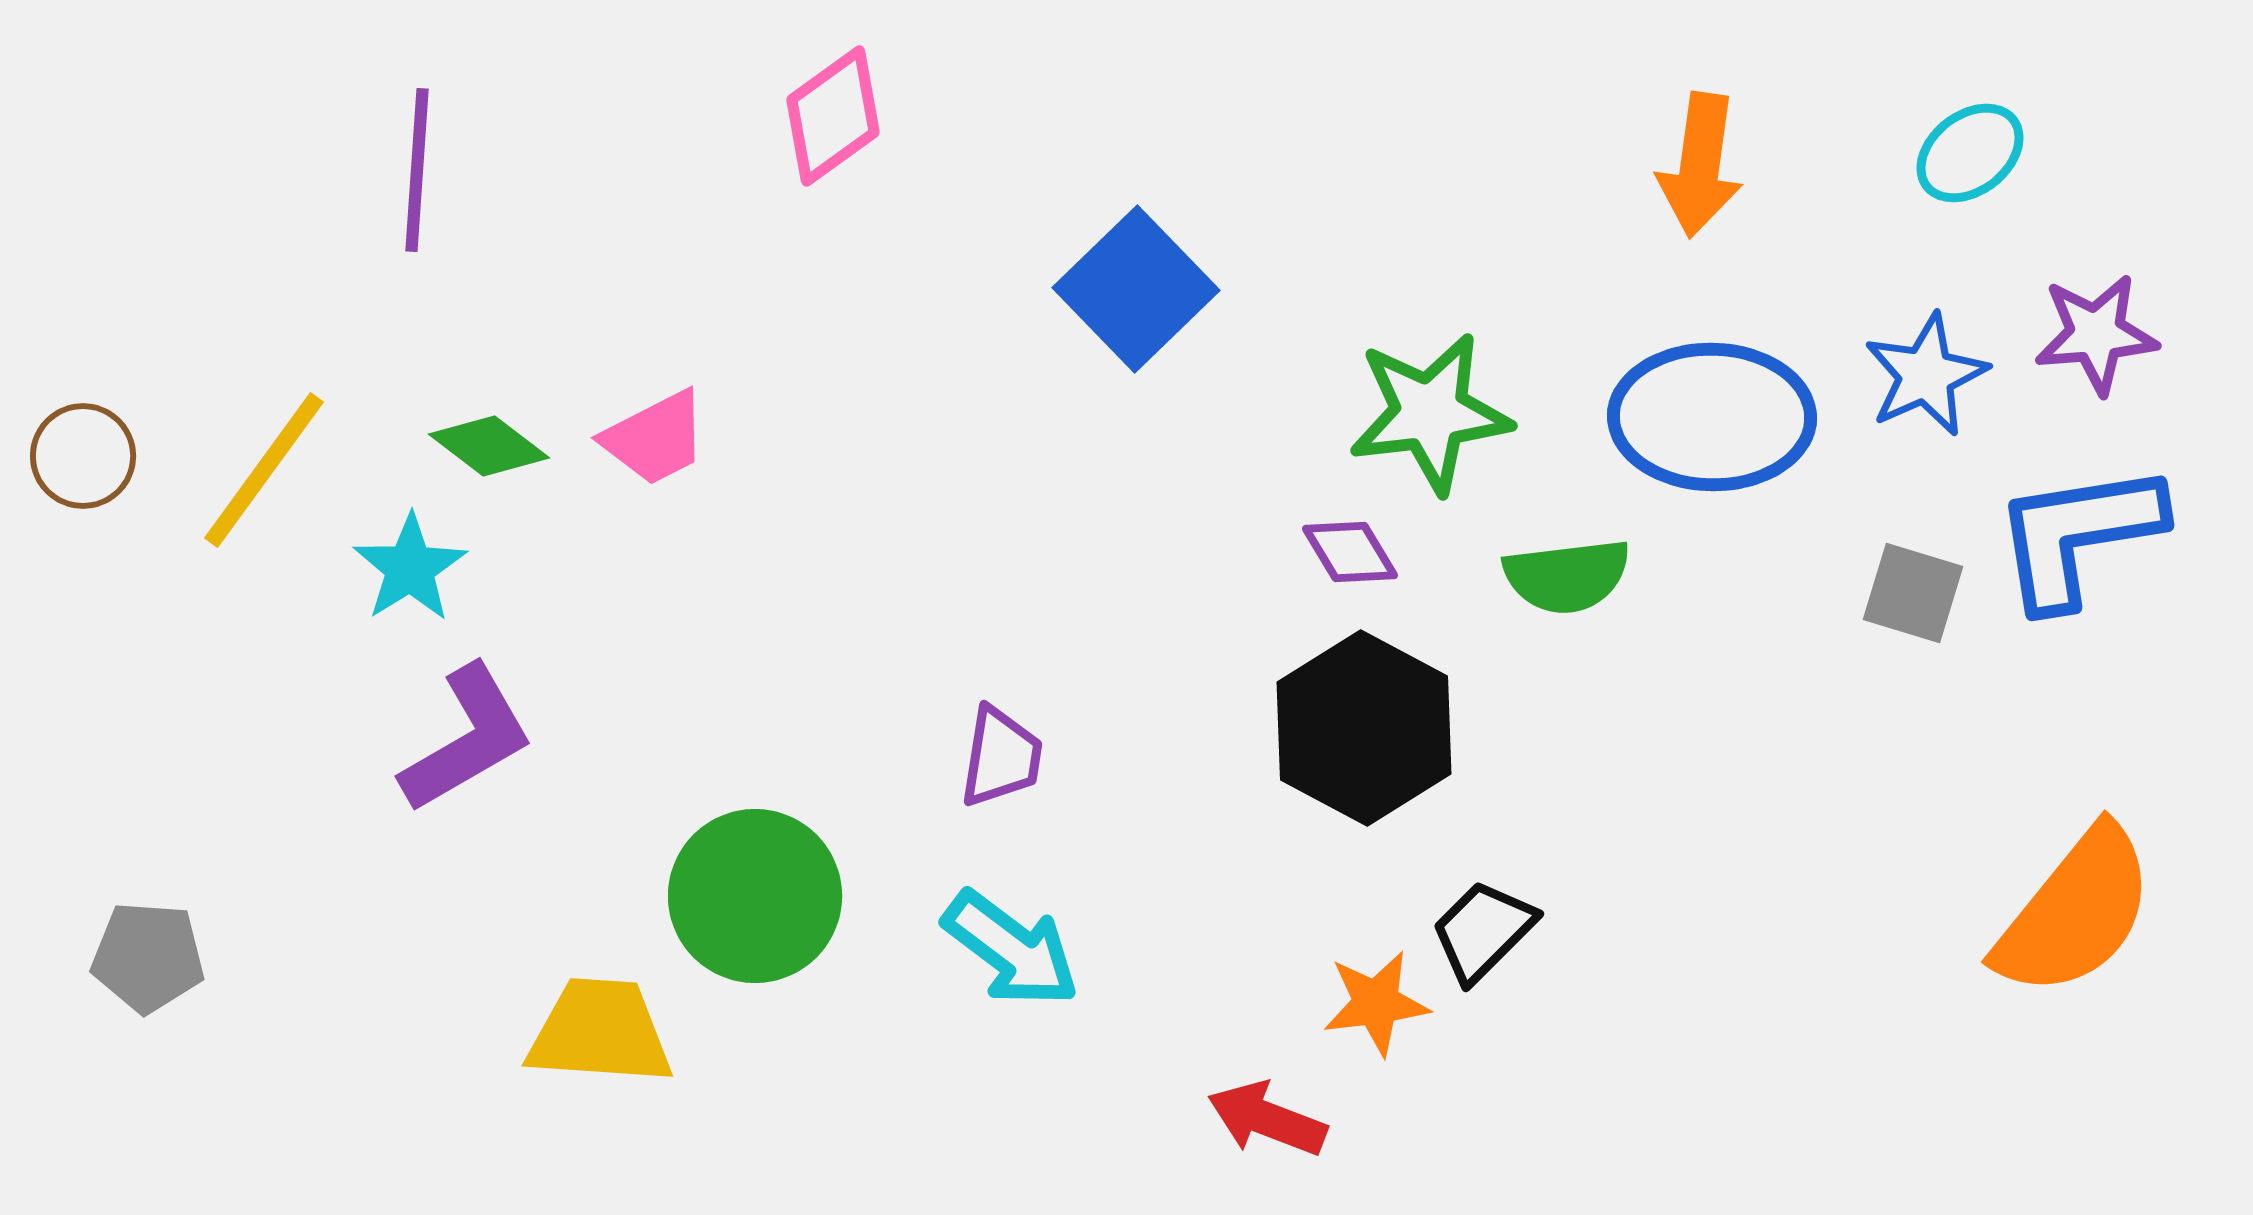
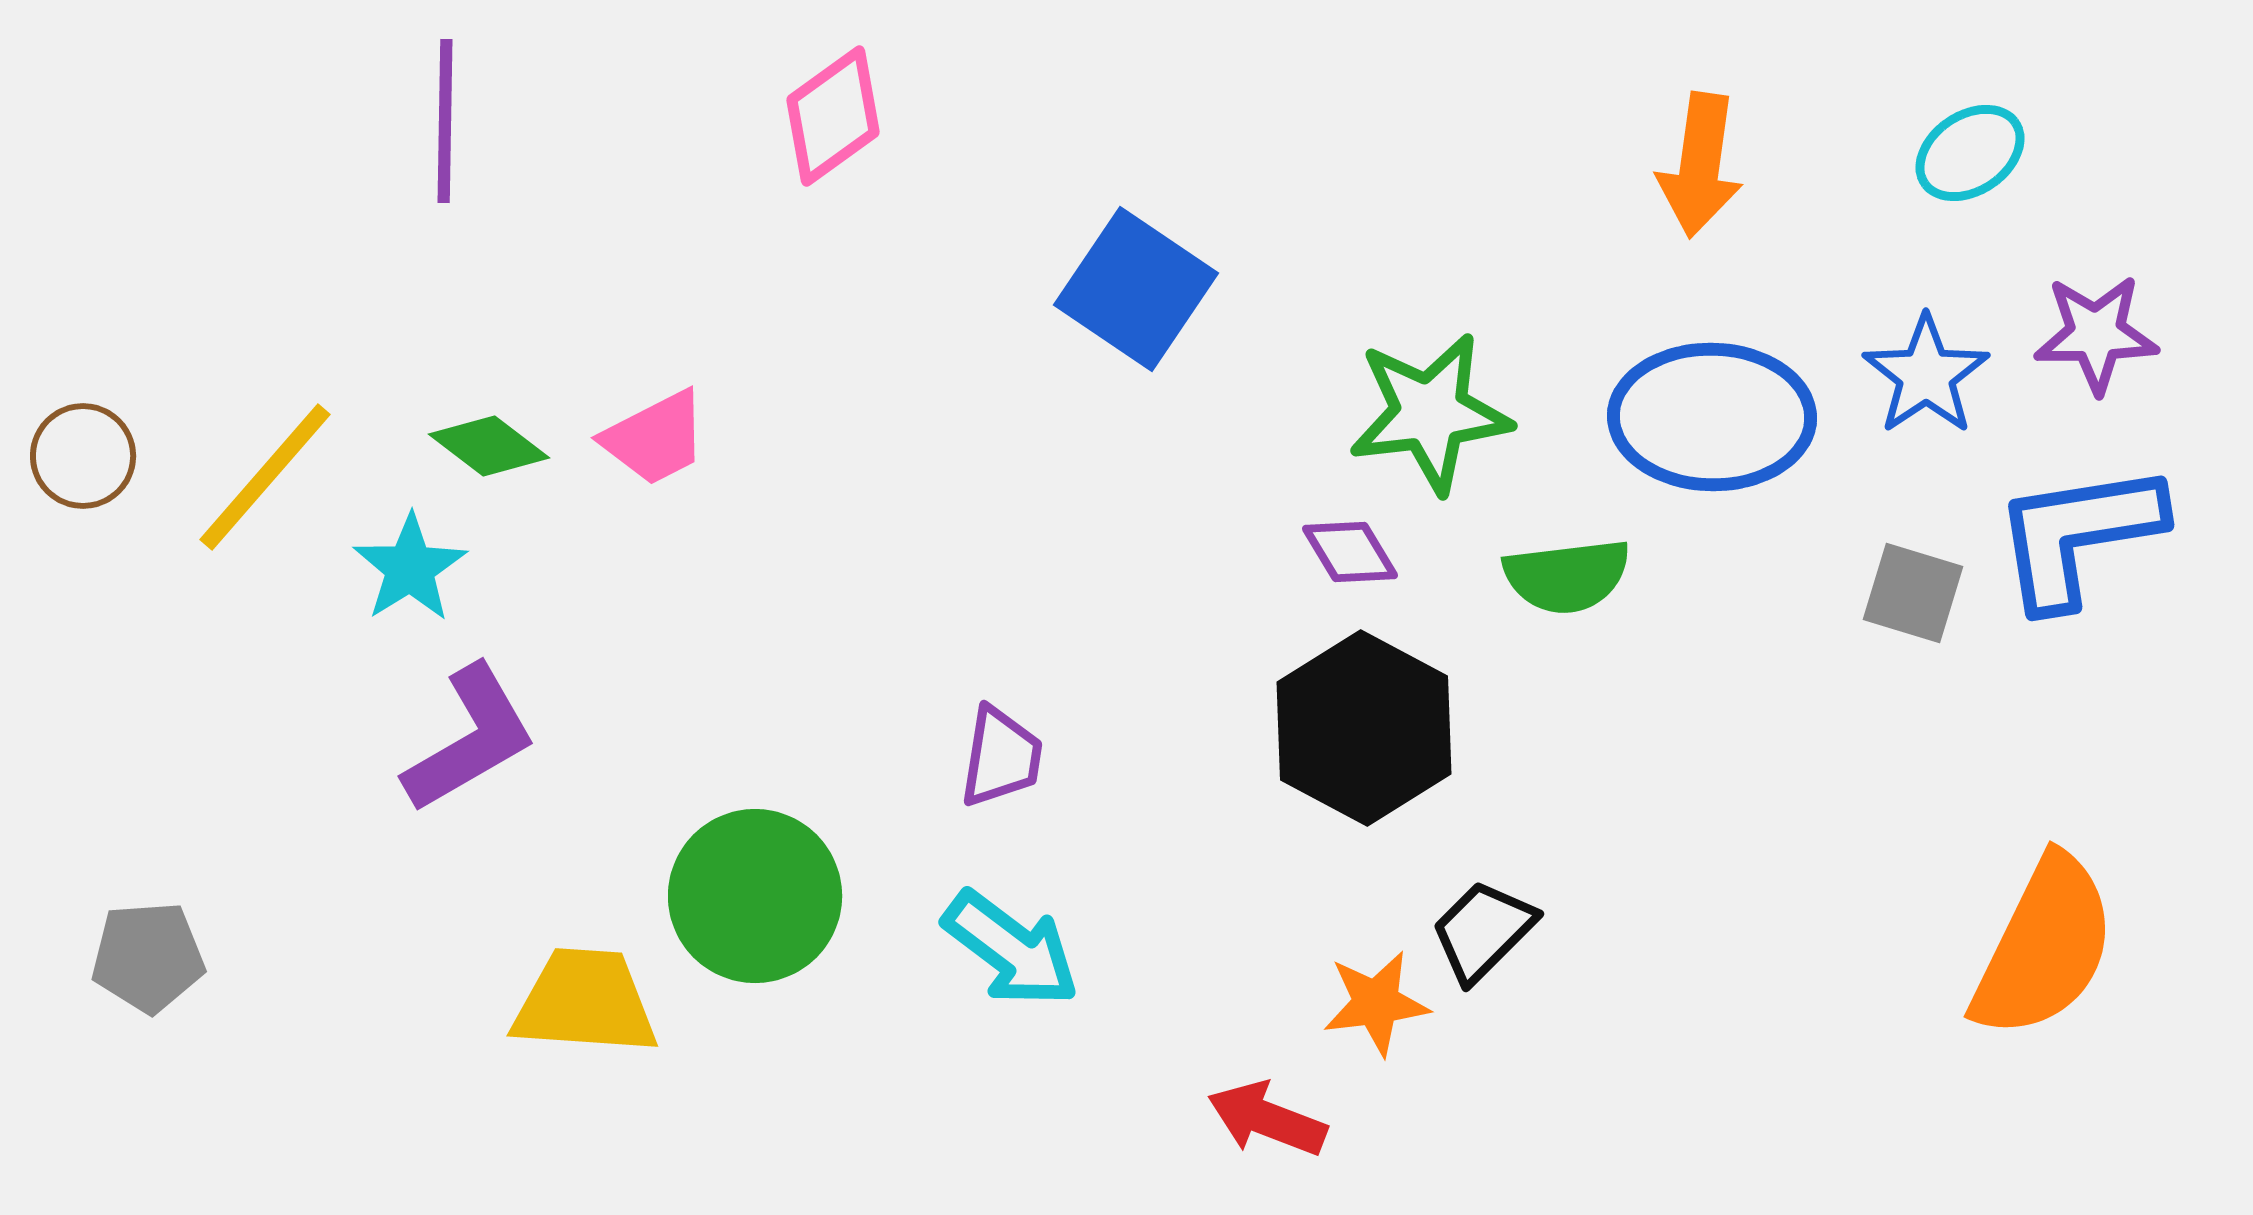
cyan ellipse: rotated 4 degrees clockwise
purple line: moved 28 px right, 49 px up; rotated 3 degrees counterclockwise
blue square: rotated 12 degrees counterclockwise
purple star: rotated 4 degrees clockwise
blue star: rotated 10 degrees counterclockwise
yellow line: moved 1 px right, 7 px down; rotated 5 degrees clockwise
purple L-shape: moved 3 px right
orange semicircle: moved 31 px left, 35 px down; rotated 13 degrees counterclockwise
gray pentagon: rotated 8 degrees counterclockwise
yellow trapezoid: moved 15 px left, 30 px up
